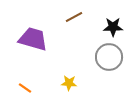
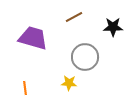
purple trapezoid: moved 1 px up
gray circle: moved 24 px left
orange line: rotated 48 degrees clockwise
